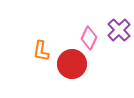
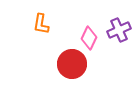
purple cross: rotated 20 degrees clockwise
orange L-shape: moved 27 px up
